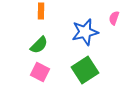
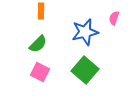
green semicircle: moved 1 px left, 1 px up
green square: rotated 16 degrees counterclockwise
